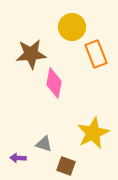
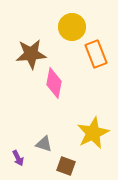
purple arrow: rotated 119 degrees counterclockwise
